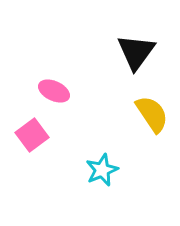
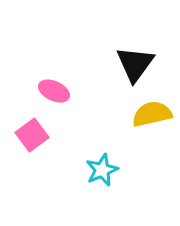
black triangle: moved 1 px left, 12 px down
yellow semicircle: rotated 69 degrees counterclockwise
